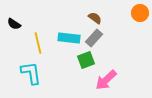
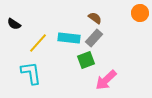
yellow line: rotated 55 degrees clockwise
